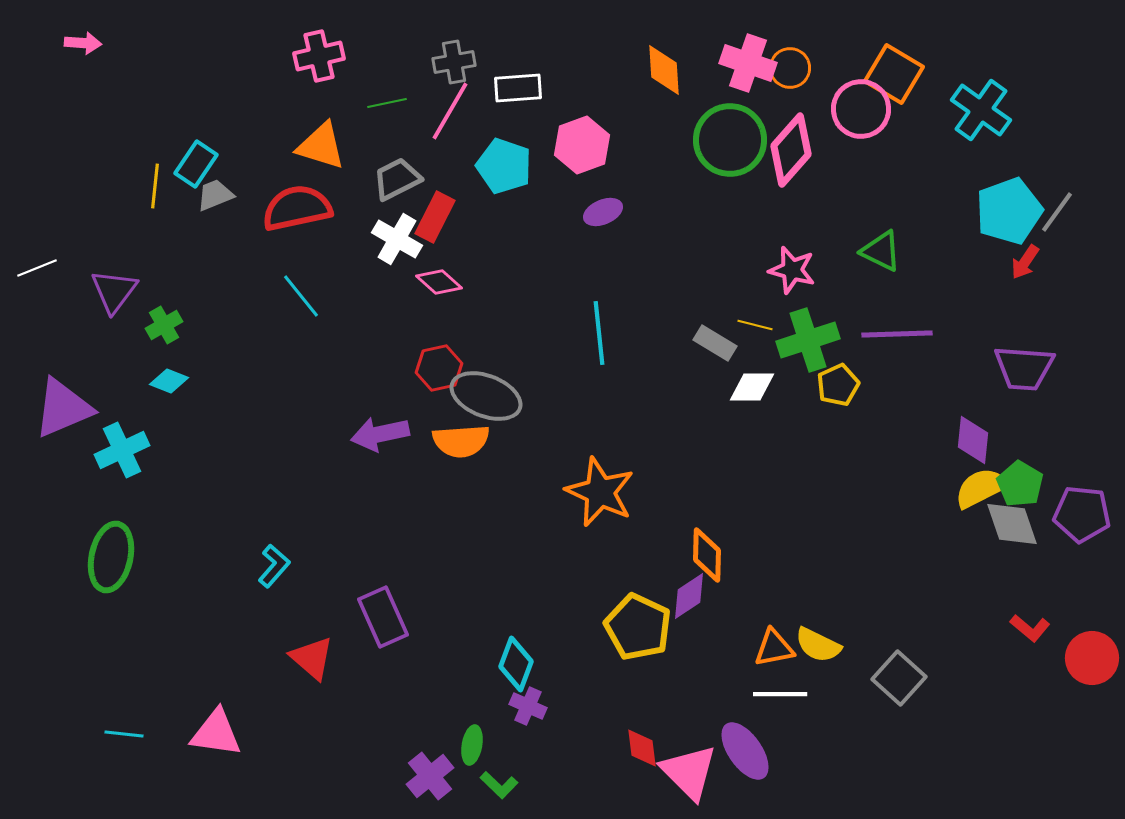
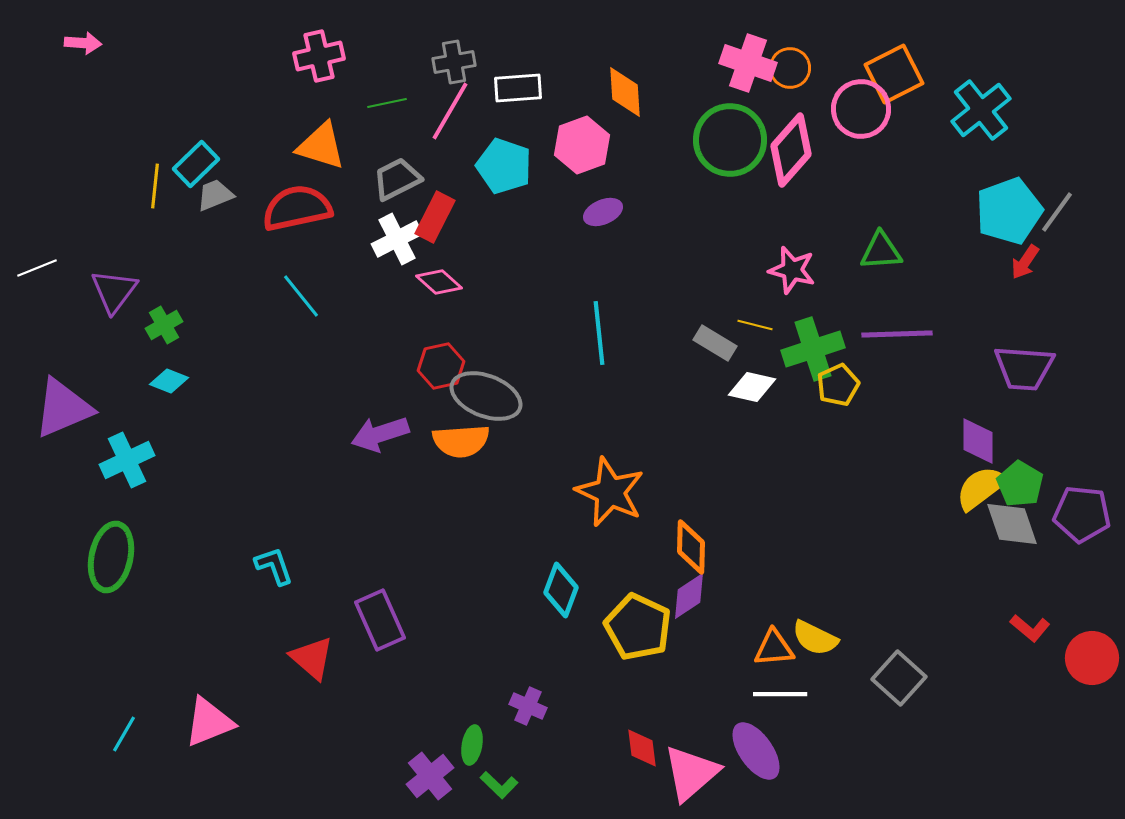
orange diamond at (664, 70): moved 39 px left, 22 px down
orange square at (894, 74): rotated 32 degrees clockwise
cyan cross at (981, 110): rotated 16 degrees clockwise
cyan rectangle at (196, 164): rotated 12 degrees clockwise
white cross at (397, 239): rotated 33 degrees clockwise
green triangle at (881, 251): rotated 30 degrees counterclockwise
green cross at (808, 340): moved 5 px right, 9 px down
red hexagon at (439, 368): moved 2 px right, 2 px up
white diamond at (752, 387): rotated 12 degrees clockwise
purple arrow at (380, 434): rotated 6 degrees counterclockwise
purple diamond at (973, 440): moved 5 px right, 1 px down; rotated 6 degrees counterclockwise
cyan cross at (122, 450): moved 5 px right, 10 px down
yellow semicircle at (981, 488): rotated 10 degrees counterclockwise
orange star at (600, 492): moved 10 px right
orange diamond at (707, 555): moved 16 px left, 8 px up
cyan L-shape at (274, 566): rotated 60 degrees counterclockwise
purple rectangle at (383, 617): moved 3 px left, 3 px down
yellow semicircle at (818, 645): moved 3 px left, 7 px up
orange triangle at (774, 648): rotated 6 degrees clockwise
cyan diamond at (516, 664): moved 45 px right, 74 px up
pink triangle at (216, 733): moved 7 px left, 11 px up; rotated 30 degrees counterclockwise
cyan line at (124, 734): rotated 66 degrees counterclockwise
purple ellipse at (745, 751): moved 11 px right
pink triangle at (689, 772): moved 2 px right, 1 px down; rotated 34 degrees clockwise
